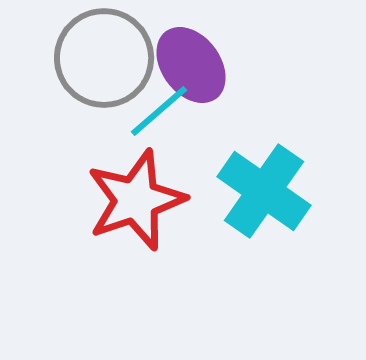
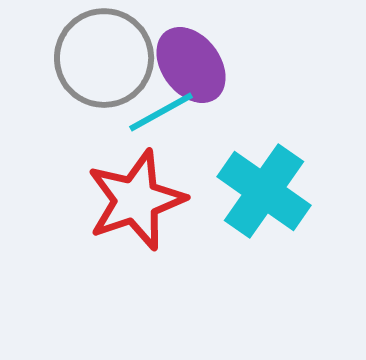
cyan line: moved 2 px right, 1 px down; rotated 12 degrees clockwise
